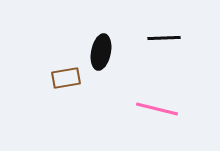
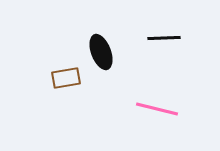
black ellipse: rotated 32 degrees counterclockwise
